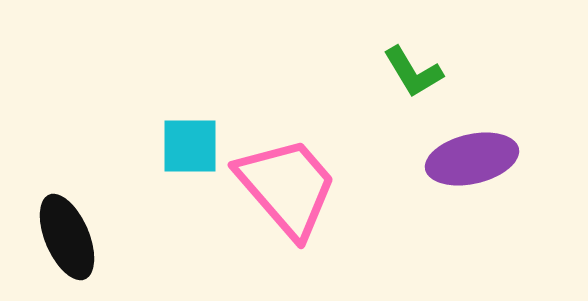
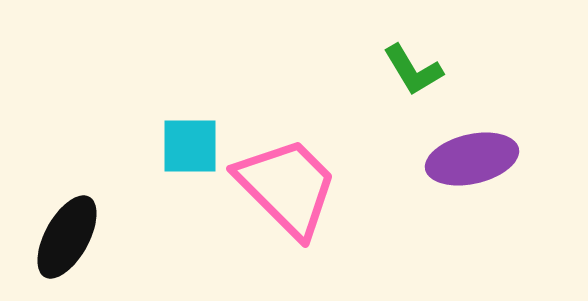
green L-shape: moved 2 px up
pink trapezoid: rotated 4 degrees counterclockwise
black ellipse: rotated 52 degrees clockwise
